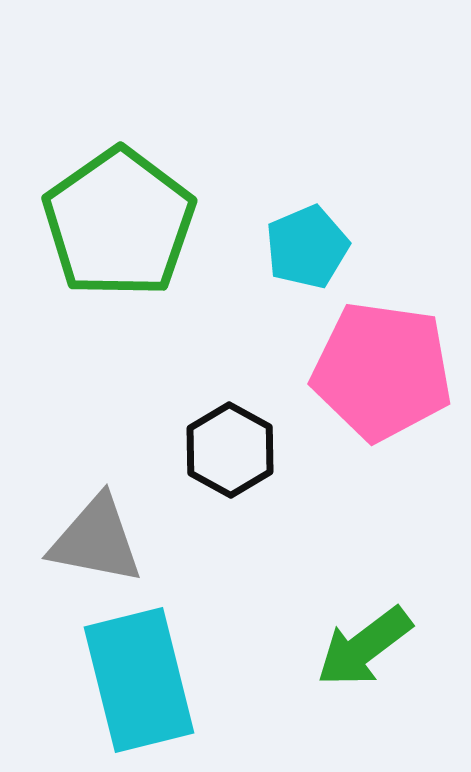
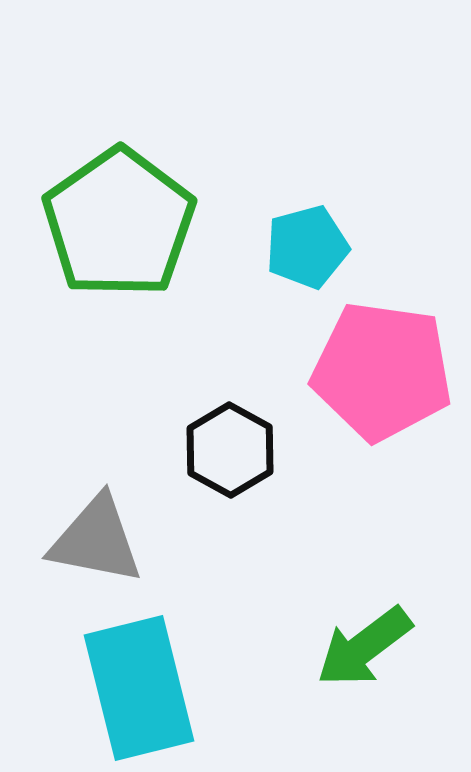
cyan pentagon: rotated 8 degrees clockwise
cyan rectangle: moved 8 px down
